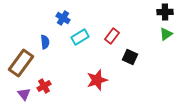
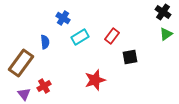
black cross: moved 2 px left; rotated 35 degrees clockwise
black square: rotated 35 degrees counterclockwise
red star: moved 2 px left
